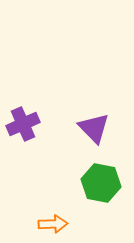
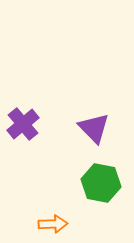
purple cross: rotated 16 degrees counterclockwise
